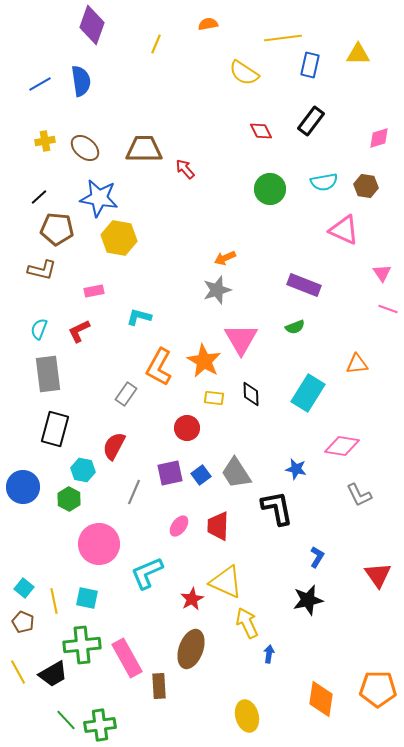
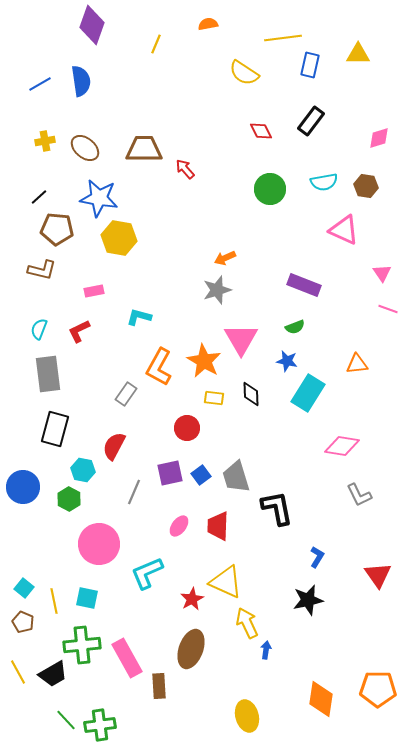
blue star at (296, 469): moved 9 px left, 108 px up
gray trapezoid at (236, 473): moved 4 px down; rotated 16 degrees clockwise
blue arrow at (269, 654): moved 3 px left, 4 px up
